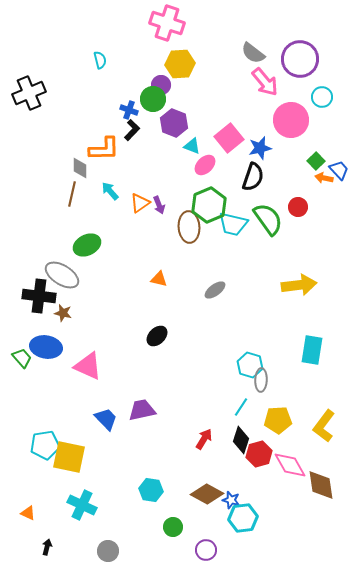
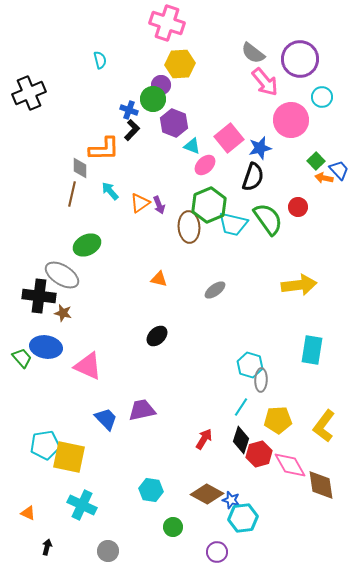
purple circle at (206, 550): moved 11 px right, 2 px down
